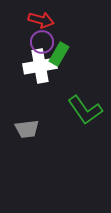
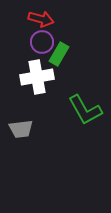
red arrow: moved 1 px up
white cross: moved 3 px left, 11 px down
green L-shape: rotated 6 degrees clockwise
gray trapezoid: moved 6 px left
